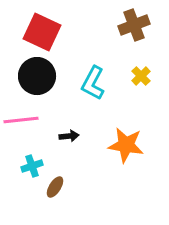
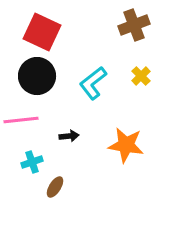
cyan L-shape: rotated 24 degrees clockwise
cyan cross: moved 4 px up
